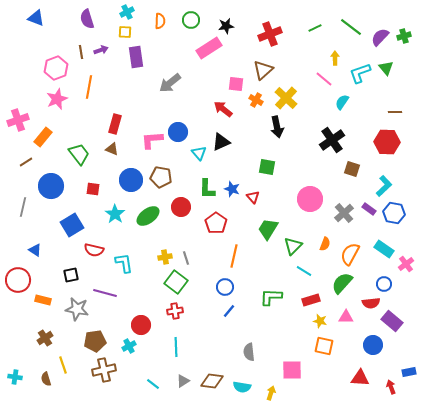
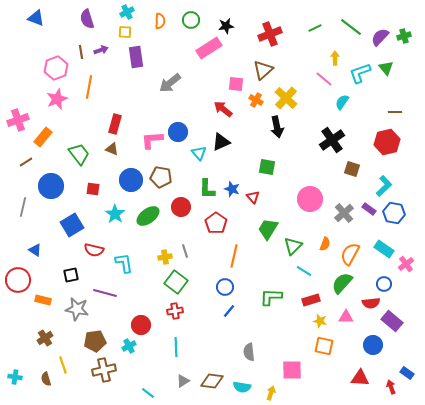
red hexagon at (387, 142): rotated 15 degrees counterclockwise
gray line at (186, 258): moved 1 px left, 7 px up
blue rectangle at (409, 372): moved 2 px left, 1 px down; rotated 48 degrees clockwise
cyan line at (153, 384): moved 5 px left, 9 px down
